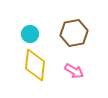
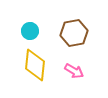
cyan circle: moved 3 px up
